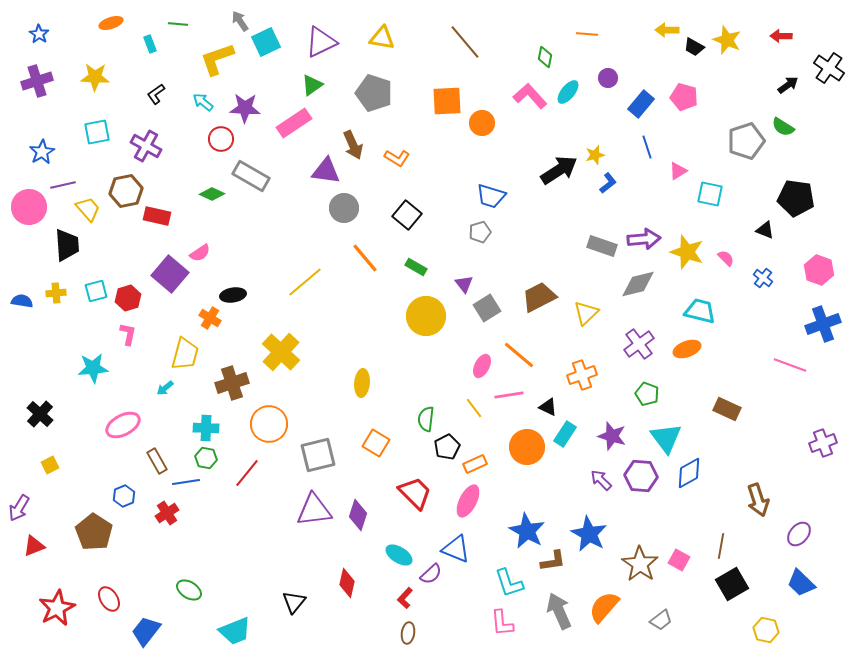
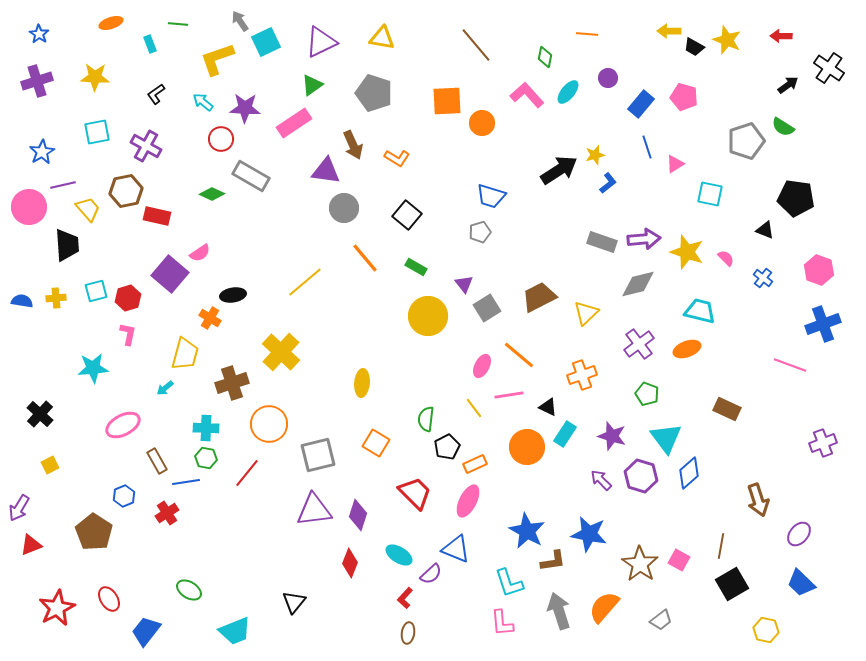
yellow arrow at (667, 30): moved 2 px right, 1 px down
brown line at (465, 42): moved 11 px right, 3 px down
pink L-shape at (530, 96): moved 3 px left, 1 px up
pink triangle at (678, 171): moved 3 px left, 7 px up
gray rectangle at (602, 246): moved 4 px up
yellow cross at (56, 293): moved 5 px down
yellow circle at (426, 316): moved 2 px right
blue diamond at (689, 473): rotated 12 degrees counterclockwise
purple hexagon at (641, 476): rotated 12 degrees clockwise
blue star at (589, 534): rotated 18 degrees counterclockwise
red triangle at (34, 546): moved 3 px left, 1 px up
red diamond at (347, 583): moved 3 px right, 20 px up; rotated 8 degrees clockwise
gray arrow at (559, 611): rotated 6 degrees clockwise
